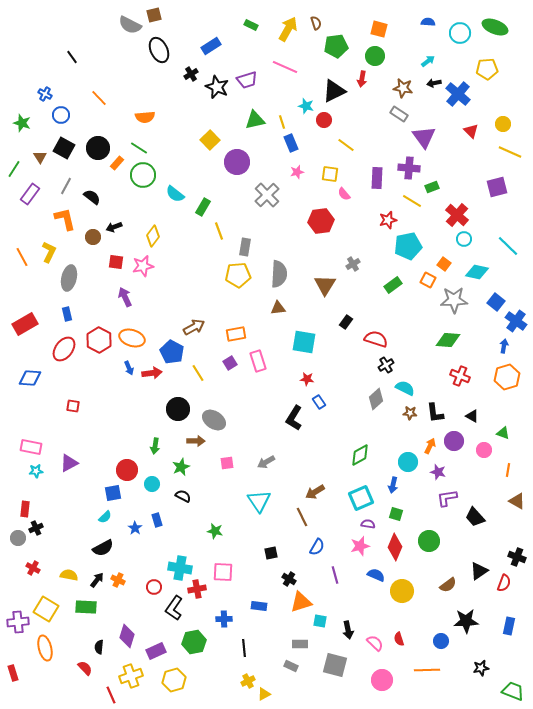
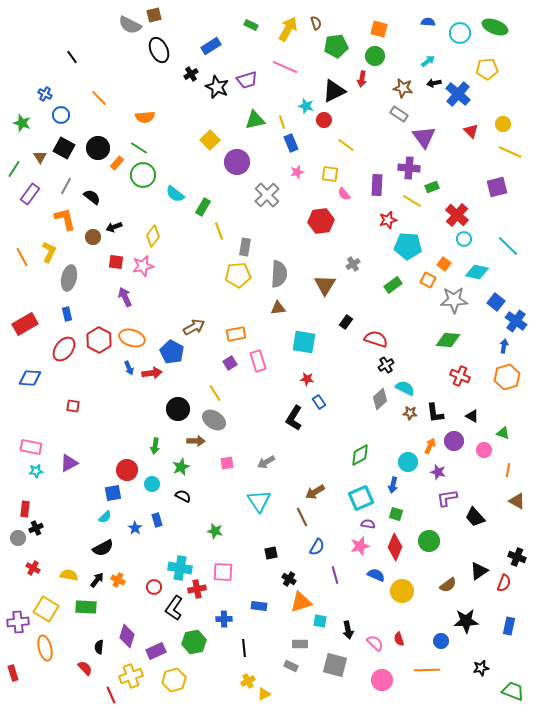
purple rectangle at (377, 178): moved 7 px down
cyan pentagon at (408, 246): rotated 16 degrees clockwise
yellow line at (198, 373): moved 17 px right, 20 px down
gray diamond at (376, 399): moved 4 px right
